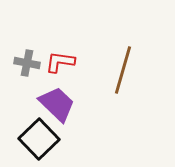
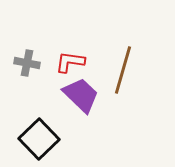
red L-shape: moved 10 px right
purple trapezoid: moved 24 px right, 9 px up
